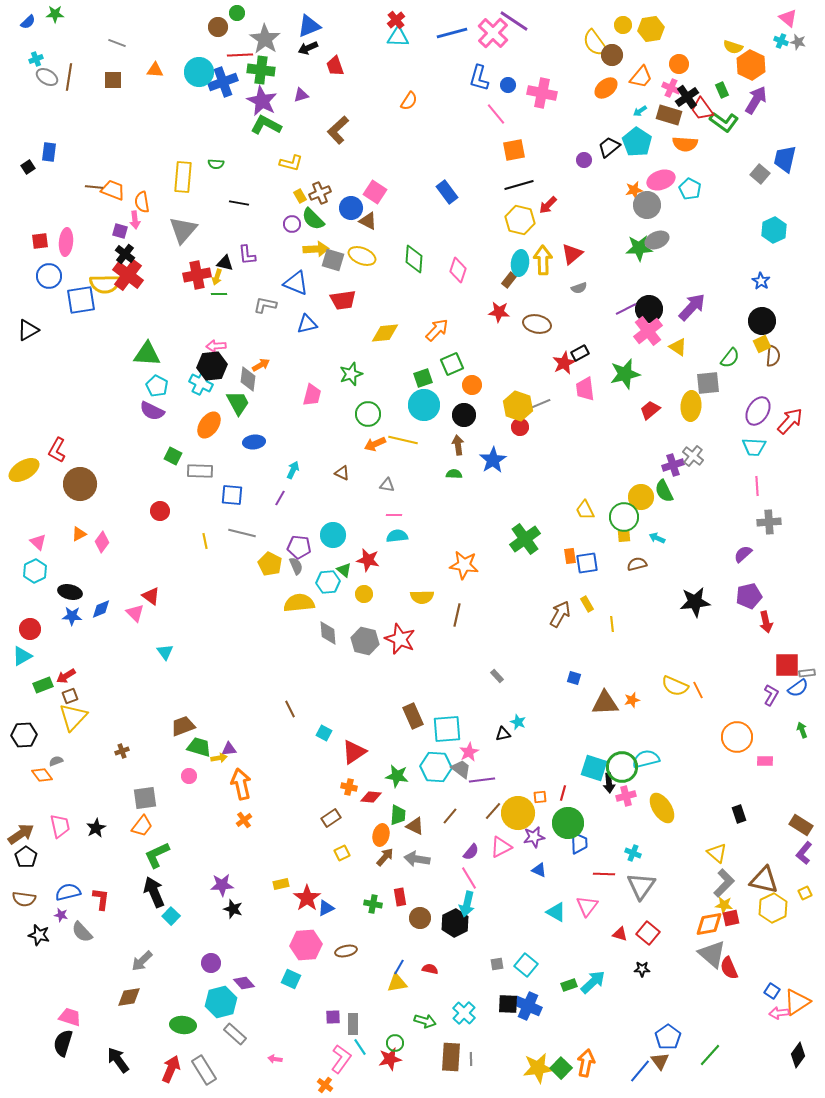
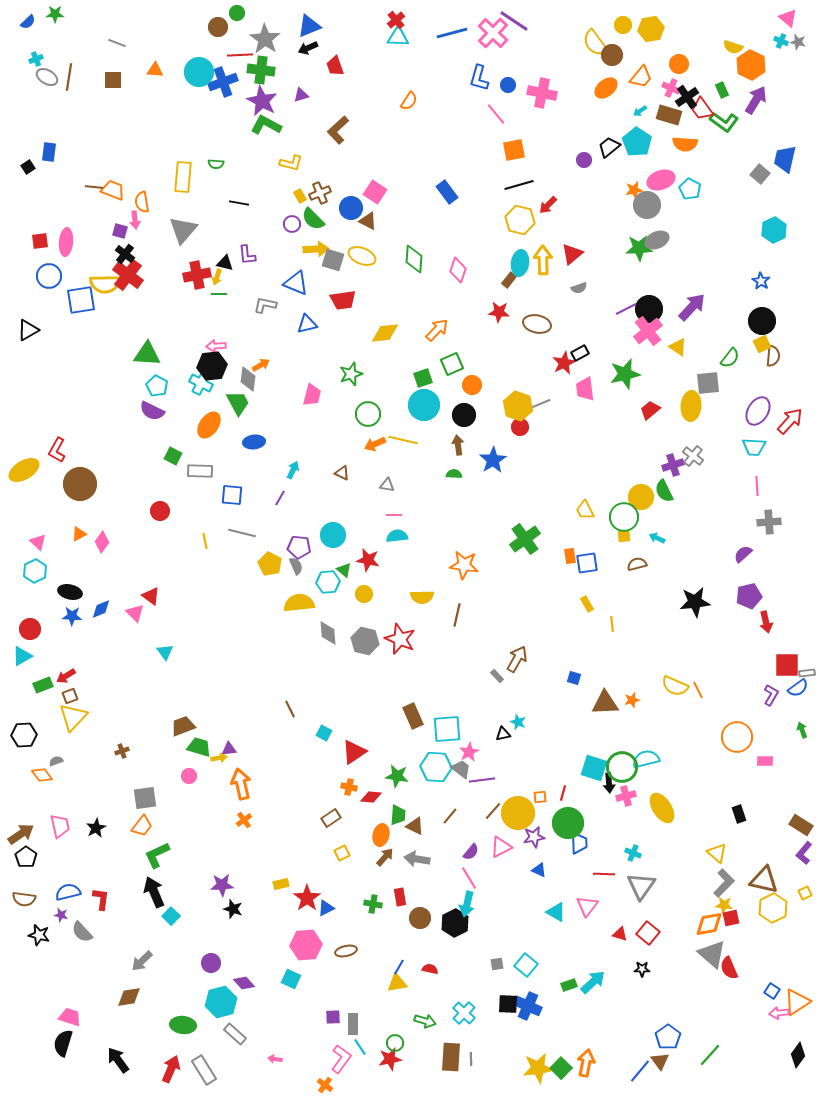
brown arrow at (560, 614): moved 43 px left, 45 px down
